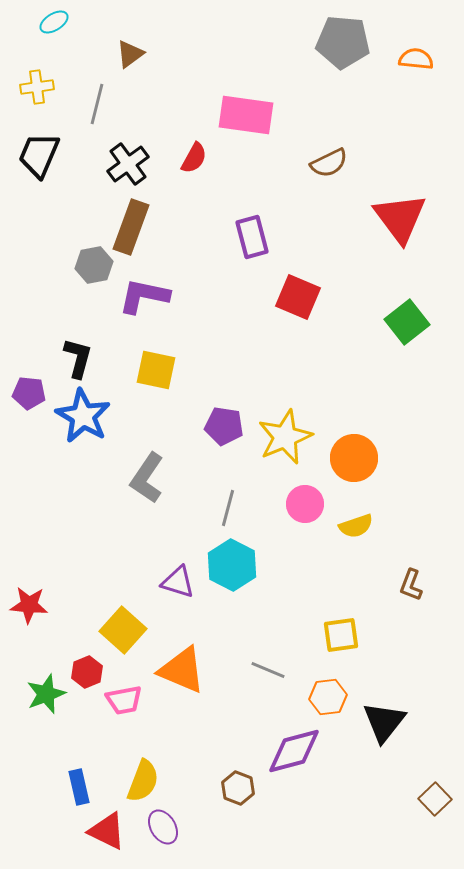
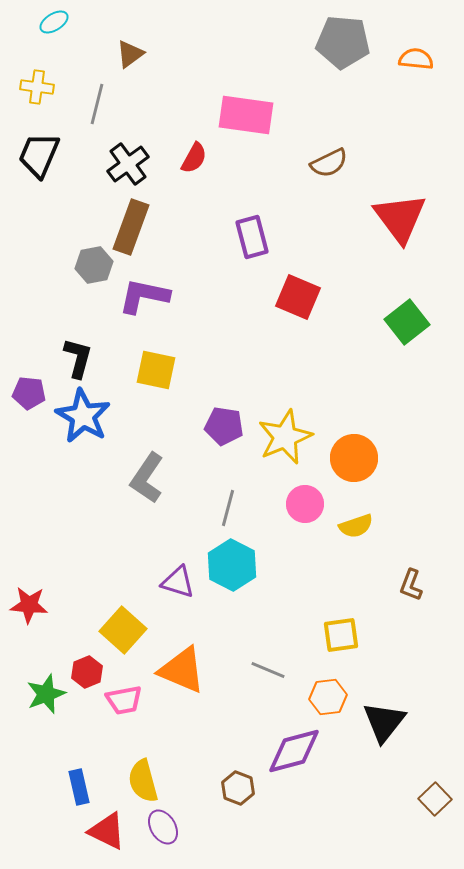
yellow cross at (37, 87): rotated 16 degrees clockwise
yellow semicircle at (143, 781): rotated 144 degrees clockwise
